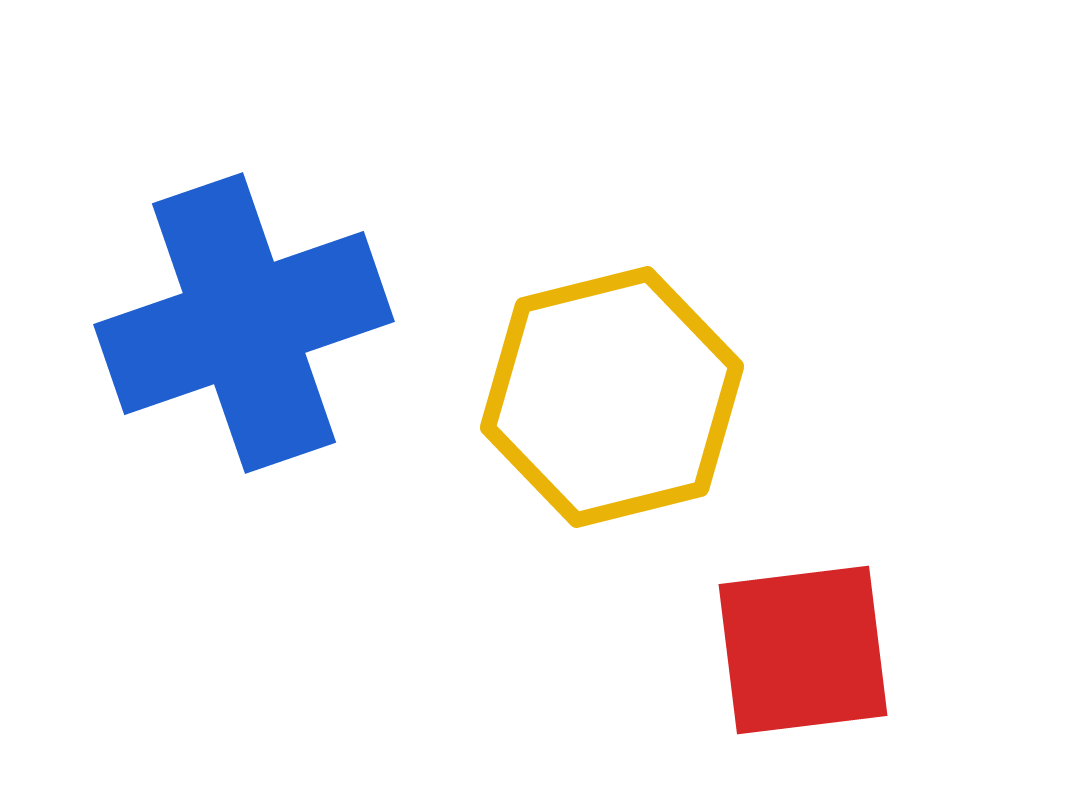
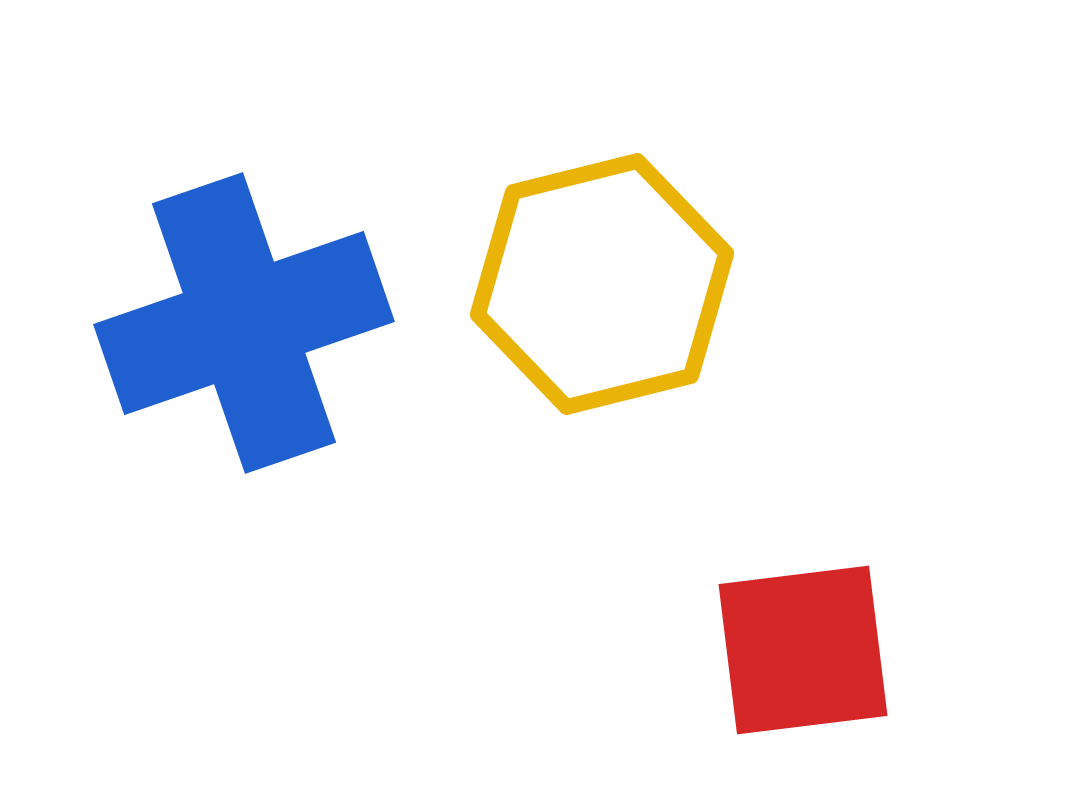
yellow hexagon: moved 10 px left, 113 px up
